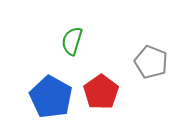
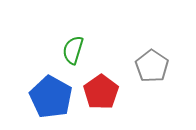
green semicircle: moved 1 px right, 9 px down
gray pentagon: moved 1 px right, 4 px down; rotated 12 degrees clockwise
